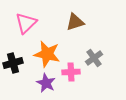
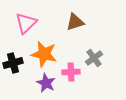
orange star: moved 3 px left
